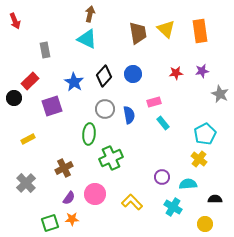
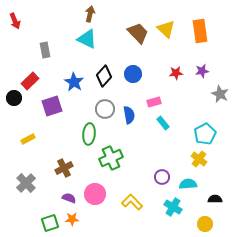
brown trapezoid: rotated 35 degrees counterclockwise
purple semicircle: rotated 104 degrees counterclockwise
